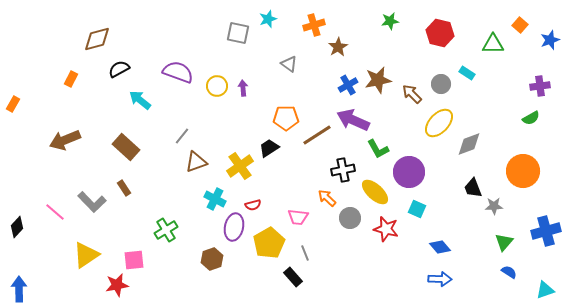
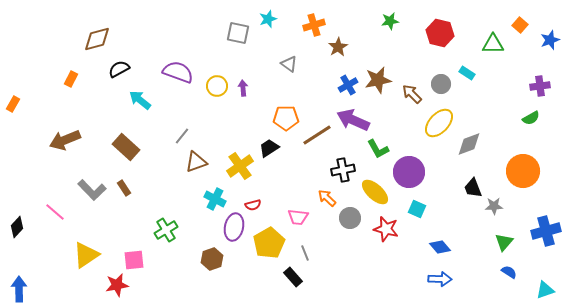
gray L-shape at (92, 202): moved 12 px up
